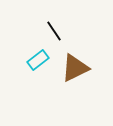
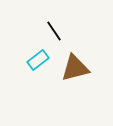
brown triangle: rotated 12 degrees clockwise
